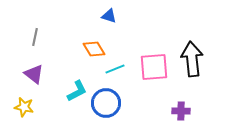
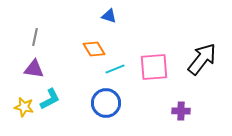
black arrow: moved 10 px right; rotated 44 degrees clockwise
purple triangle: moved 5 px up; rotated 30 degrees counterclockwise
cyan L-shape: moved 27 px left, 8 px down
